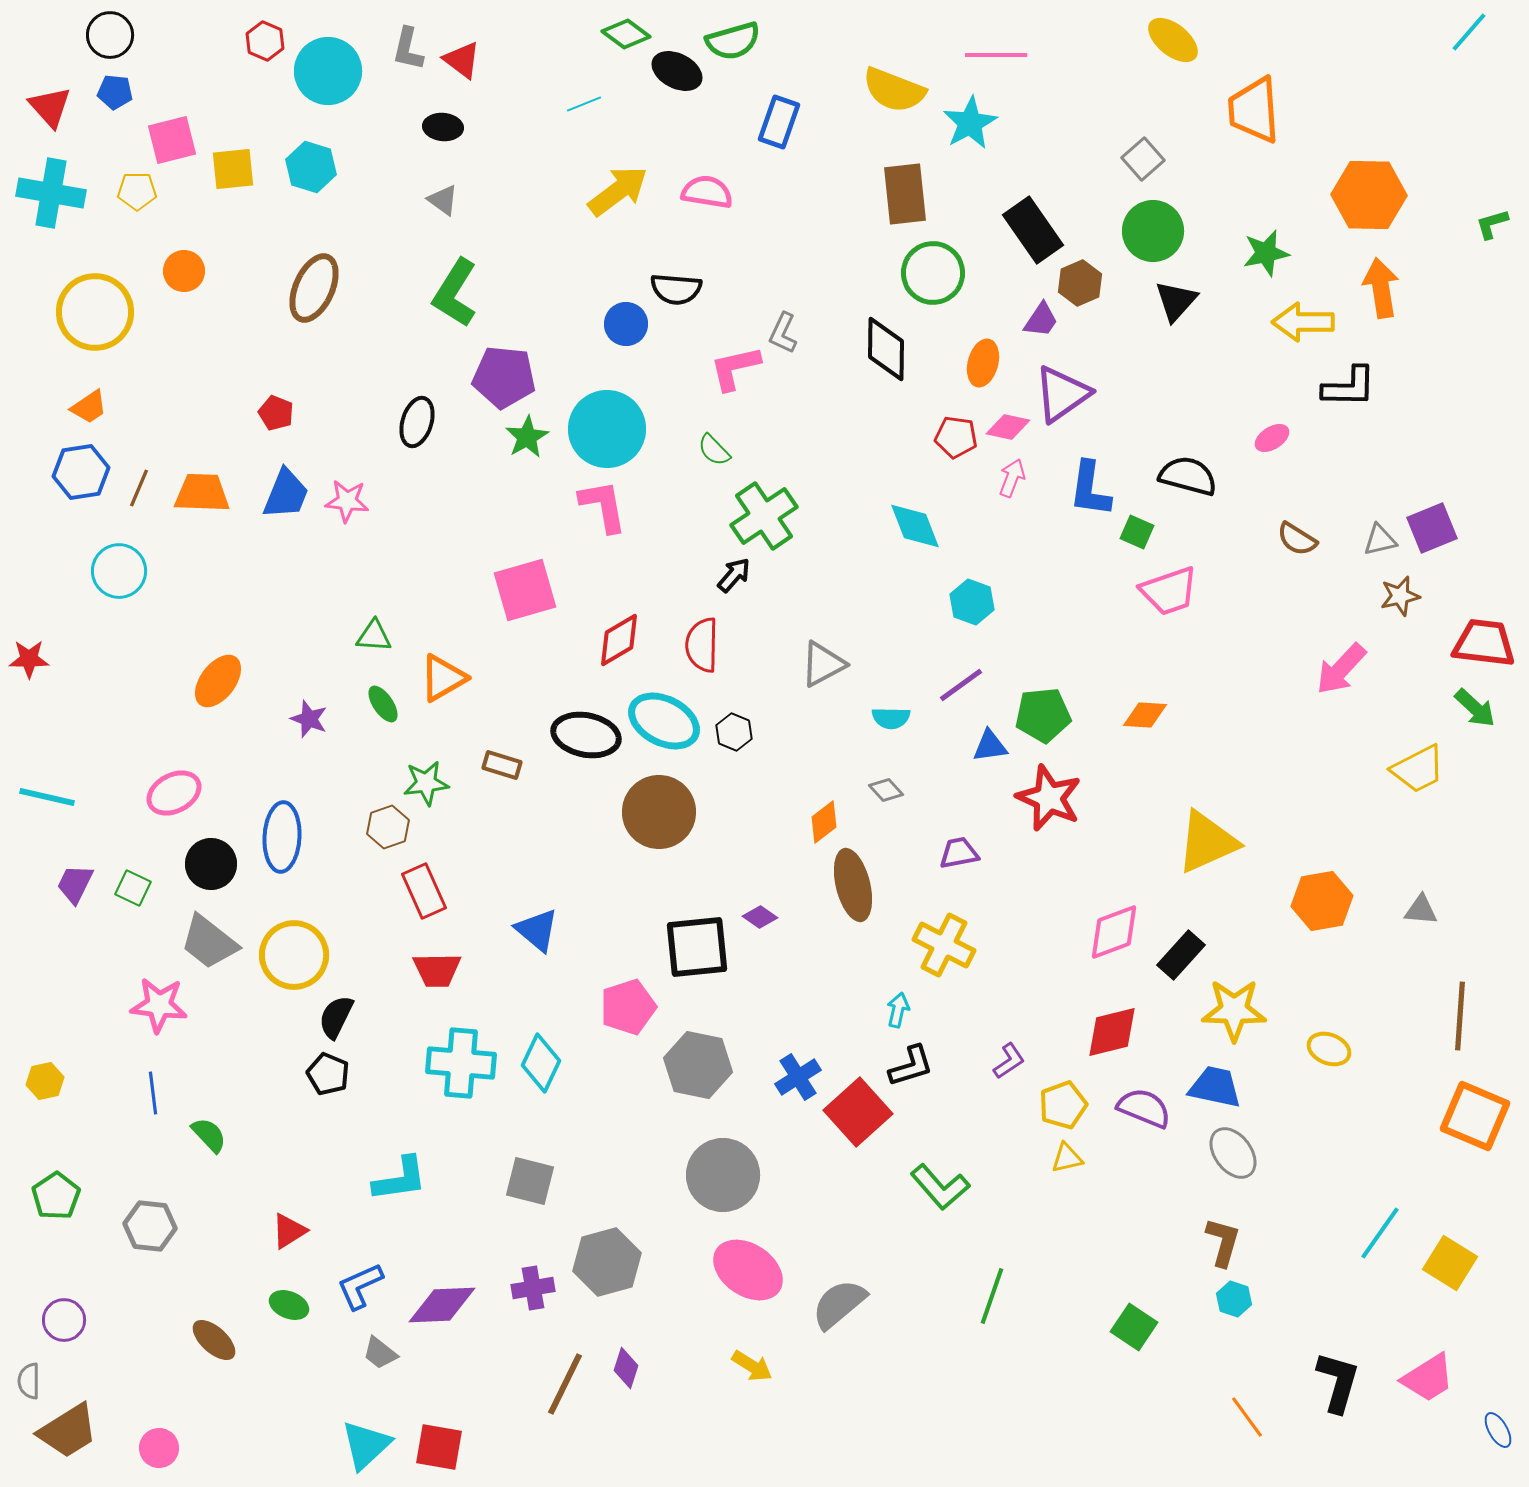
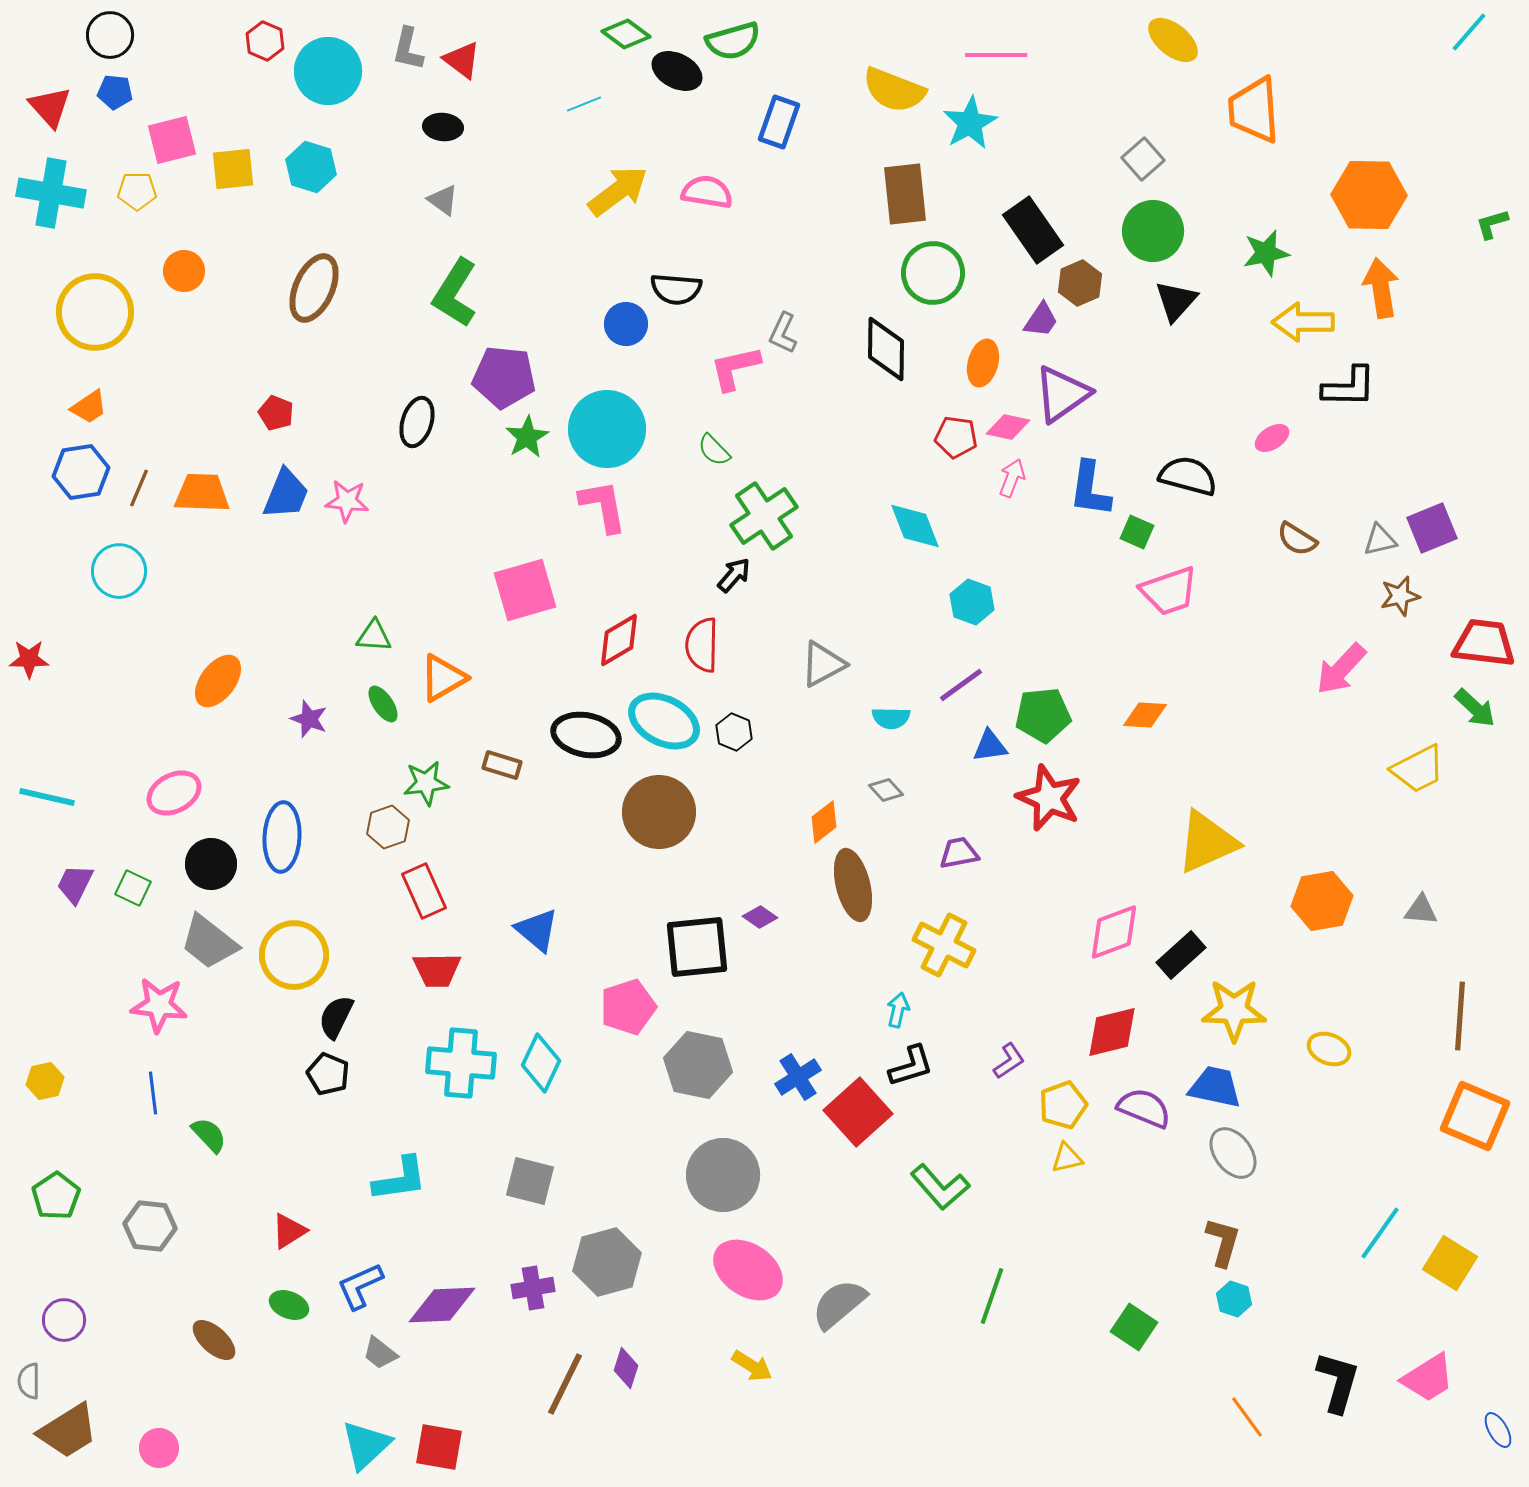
black rectangle at (1181, 955): rotated 6 degrees clockwise
